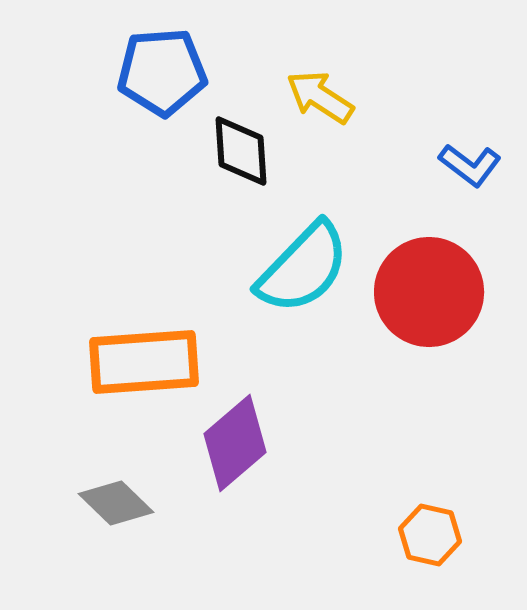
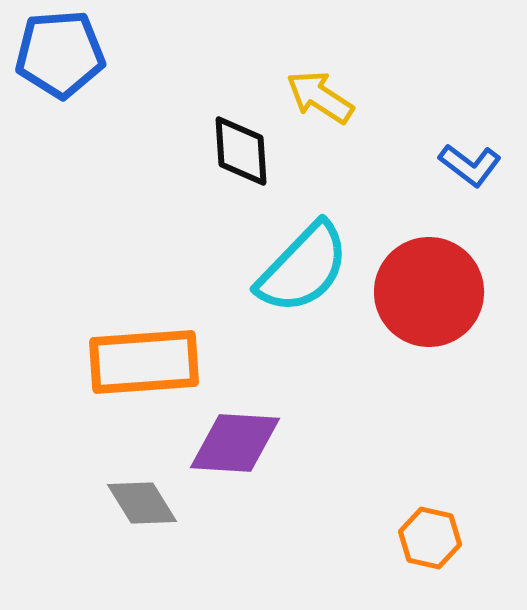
blue pentagon: moved 102 px left, 18 px up
purple diamond: rotated 44 degrees clockwise
gray diamond: moved 26 px right; rotated 14 degrees clockwise
orange hexagon: moved 3 px down
